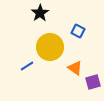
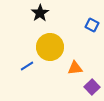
blue square: moved 14 px right, 6 px up
orange triangle: rotated 42 degrees counterclockwise
purple square: moved 1 px left, 5 px down; rotated 28 degrees counterclockwise
